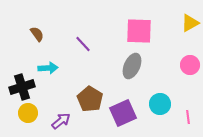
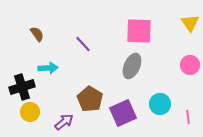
yellow triangle: rotated 36 degrees counterclockwise
yellow circle: moved 2 px right, 1 px up
purple arrow: moved 3 px right, 1 px down
